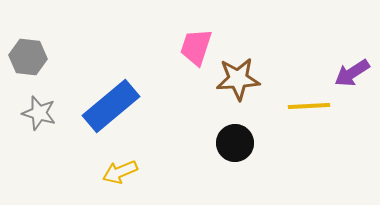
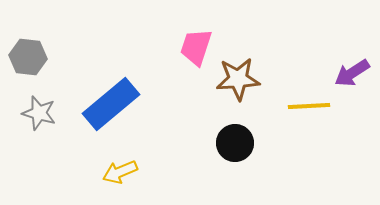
blue rectangle: moved 2 px up
